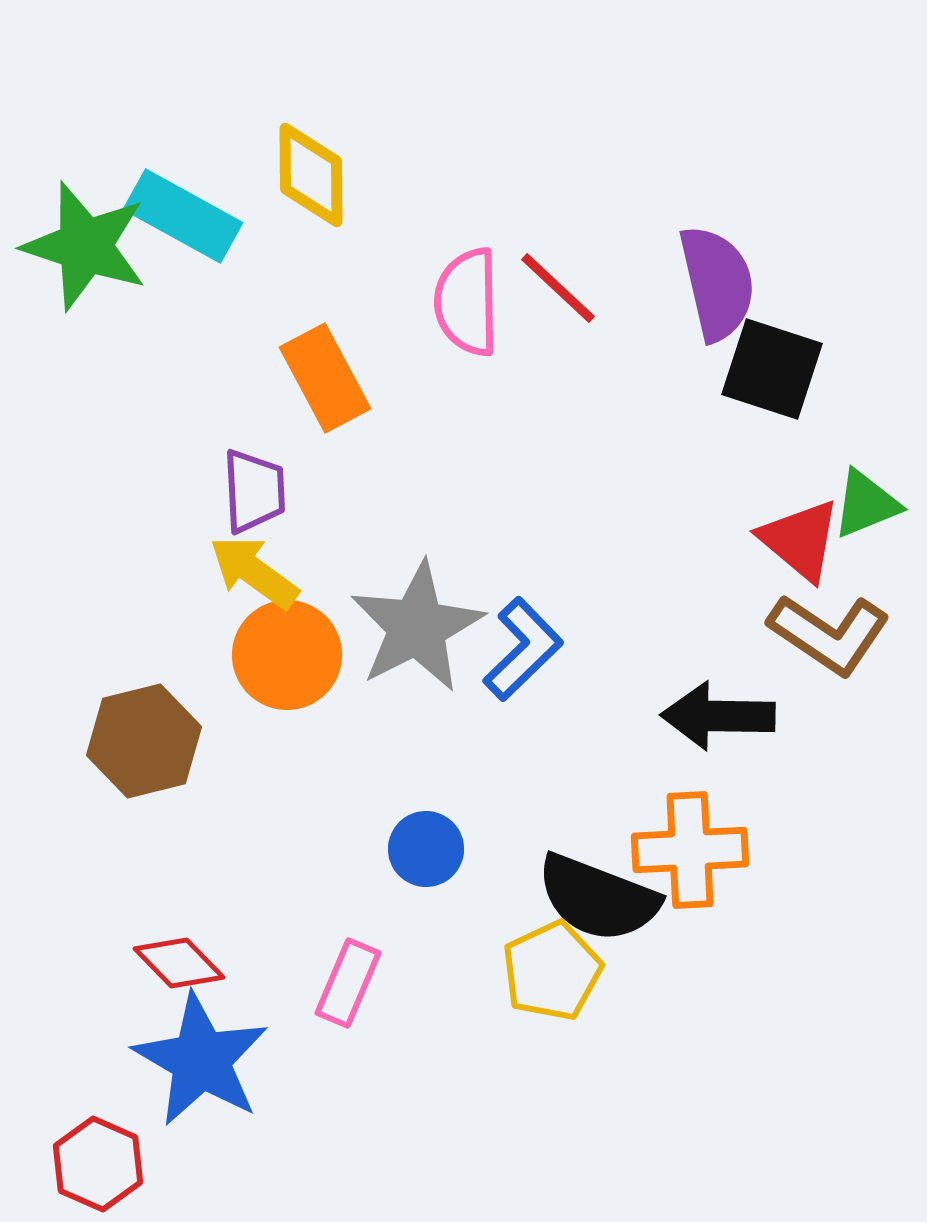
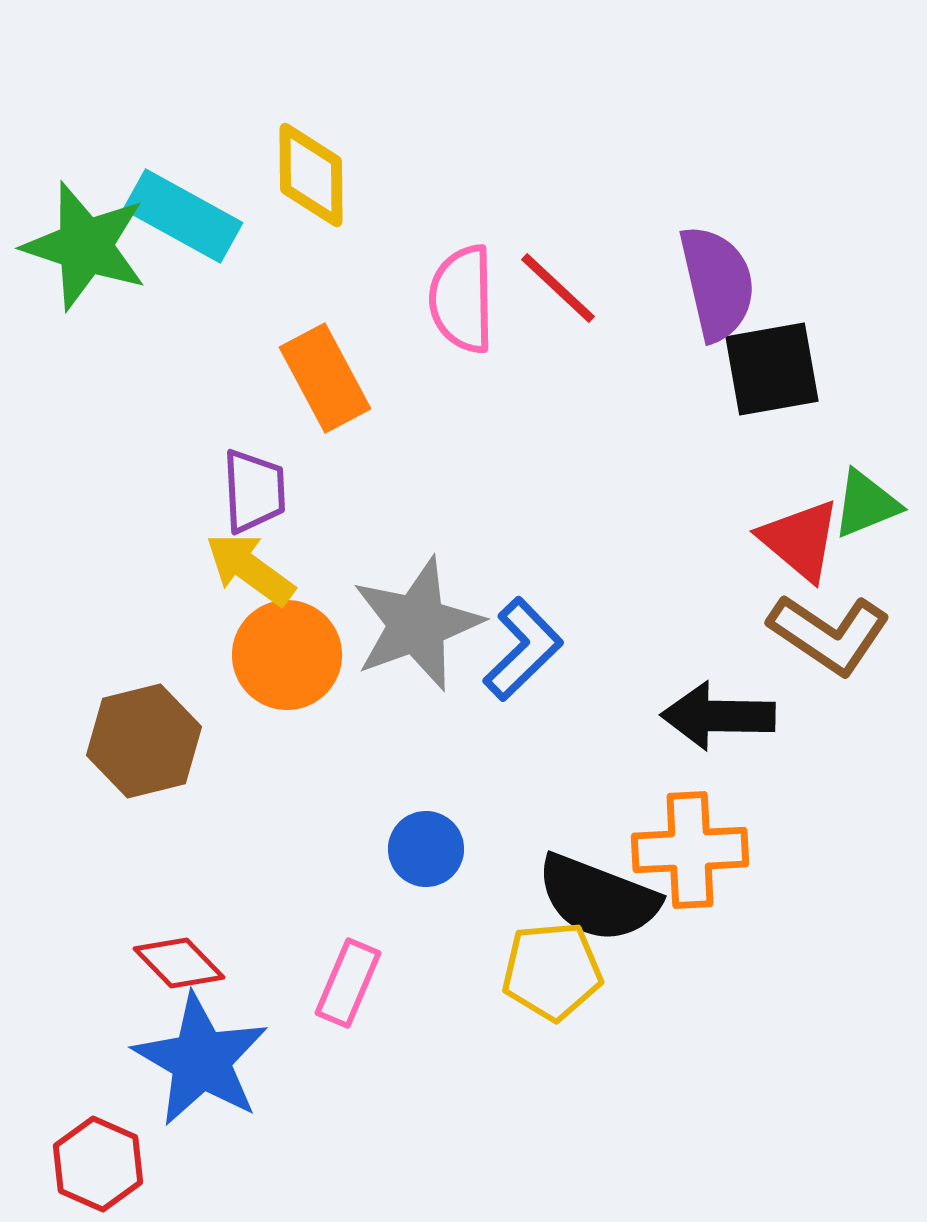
pink semicircle: moved 5 px left, 3 px up
black square: rotated 28 degrees counterclockwise
yellow arrow: moved 4 px left, 3 px up
gray star: moved 3 px up; rotated 7 degrees clockwise
yellow pentagon: rotated 20 degrees clockwise
